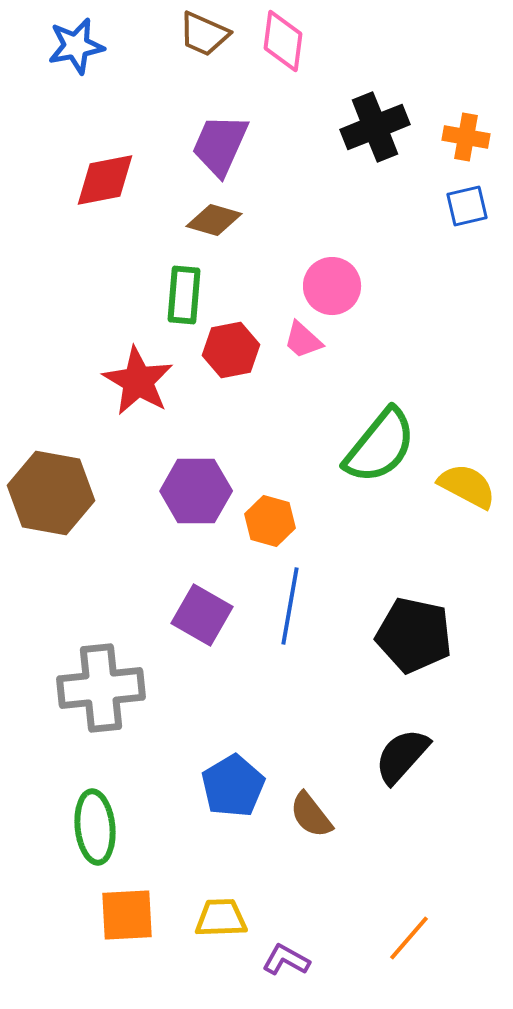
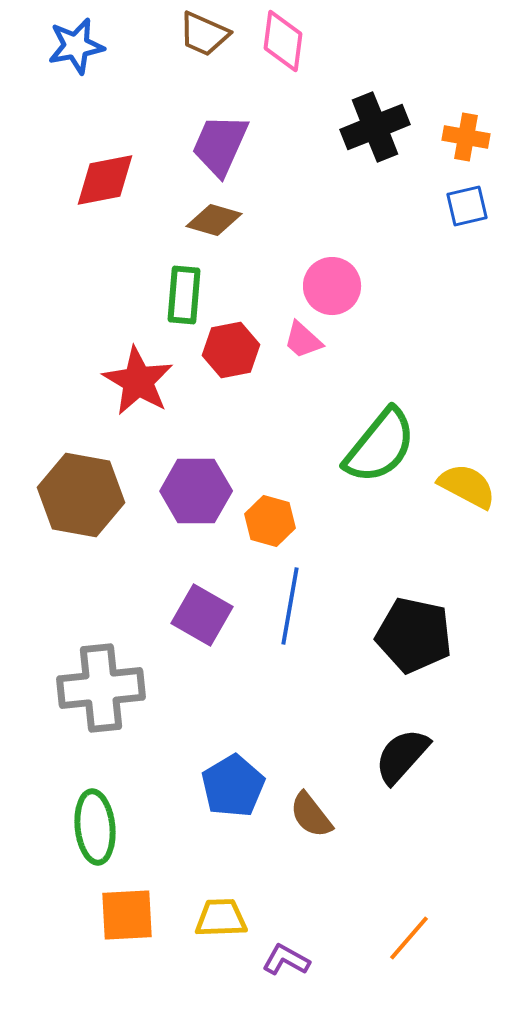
brown hexagon: moved 30 px right, 2 px down
